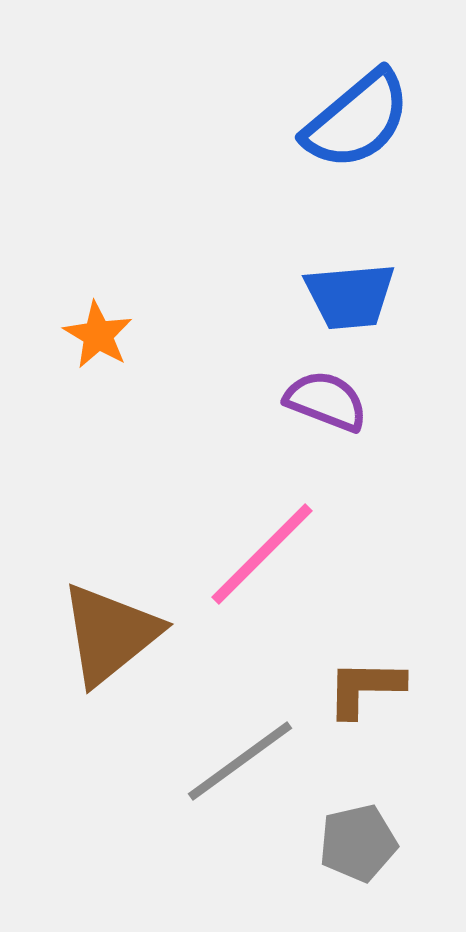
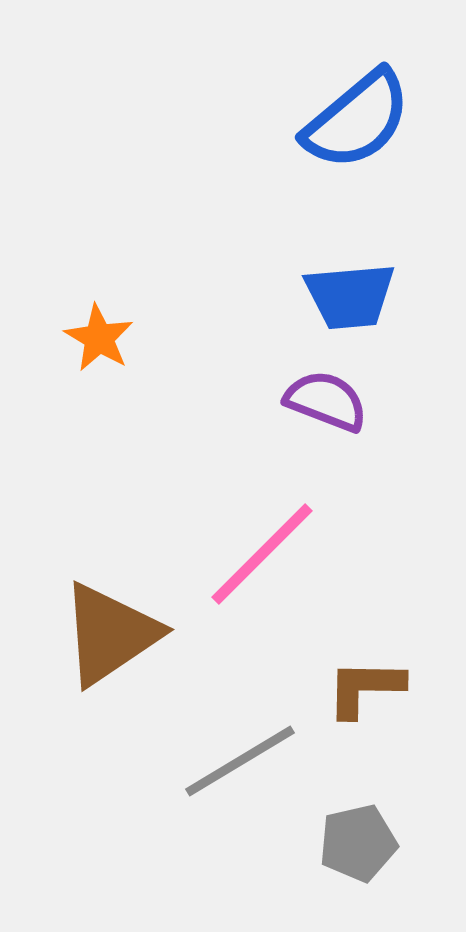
orange star: moved 1 px right, 3 px down
brown triangle: rotated 5 degrees clockwise
gray line: rotated 5 degrees clockwise
